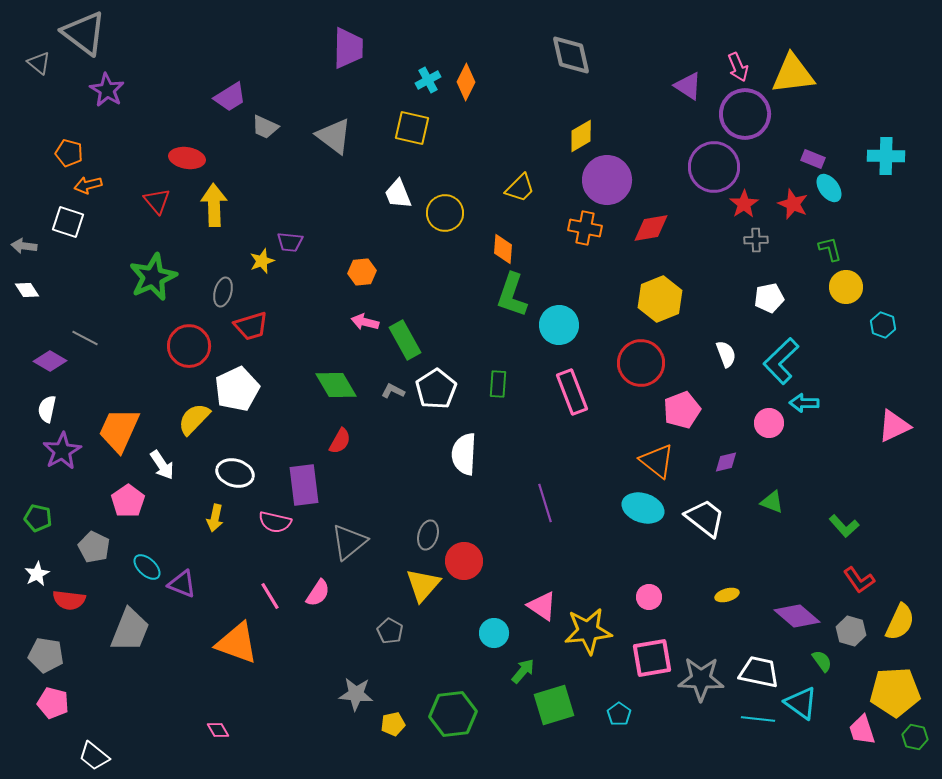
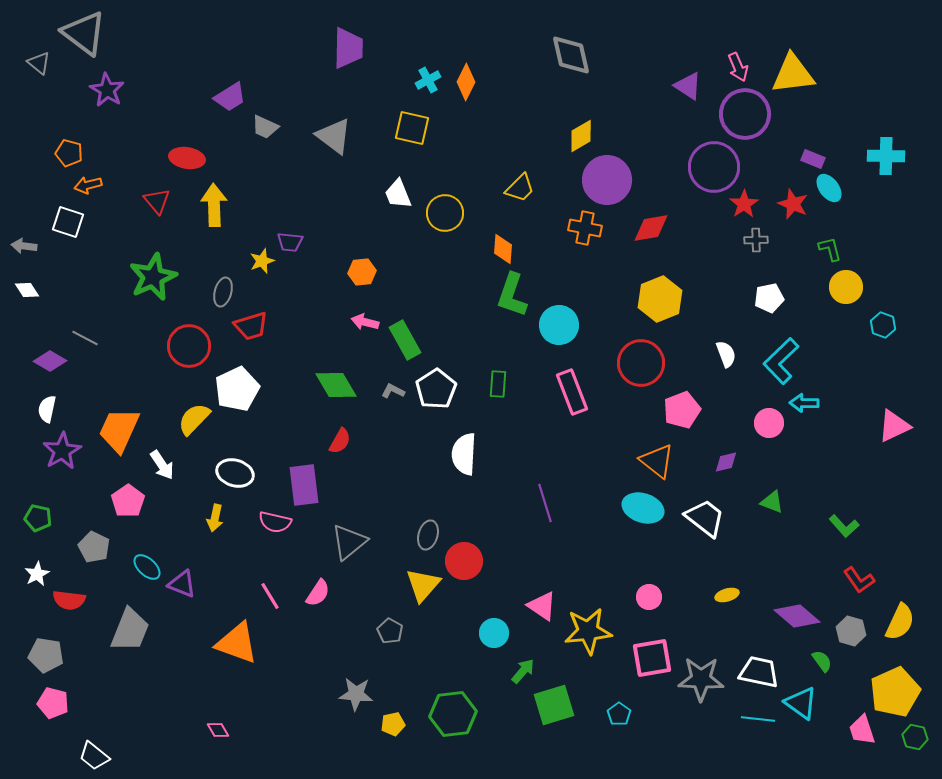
yellow pentagon at (895, 692): rotated 21 degrees counterclockwise
